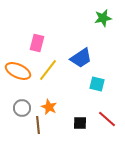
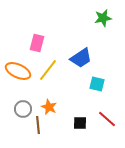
gray circle: moved 1 px right, 1 px down
